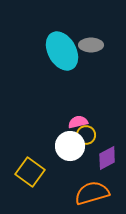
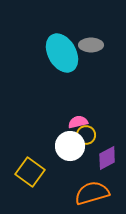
cyan ellipse: moved 2 px down
